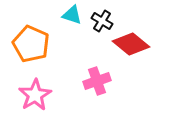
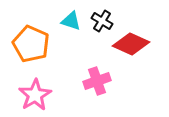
cyan triangle: moved 1 px left, 6 px down
red diamond: rotated 15 degrees counterclockwise
